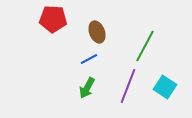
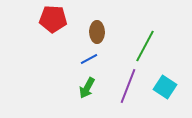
brown ellipse: rotated 20 degrees clockwise
